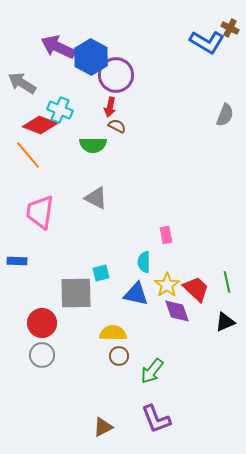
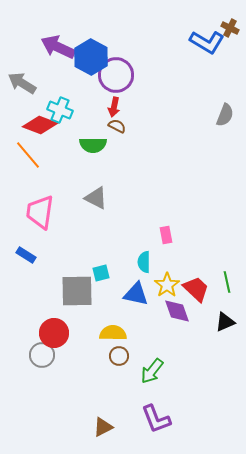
red arrow: moved 4 px right
blue rectangle: moved 9 px right, 6 px up; rotated 30 degrees clockwise
gray square: moved 1 px right, 2 px up
red circle: moved 12 px right, 10 px down
